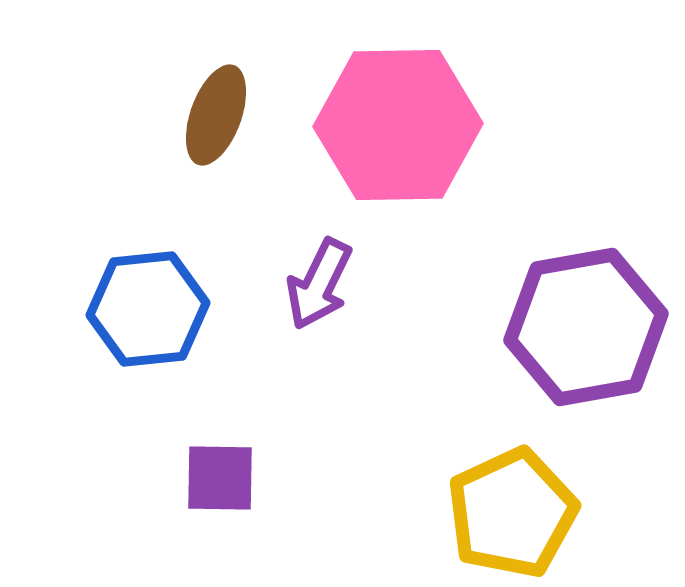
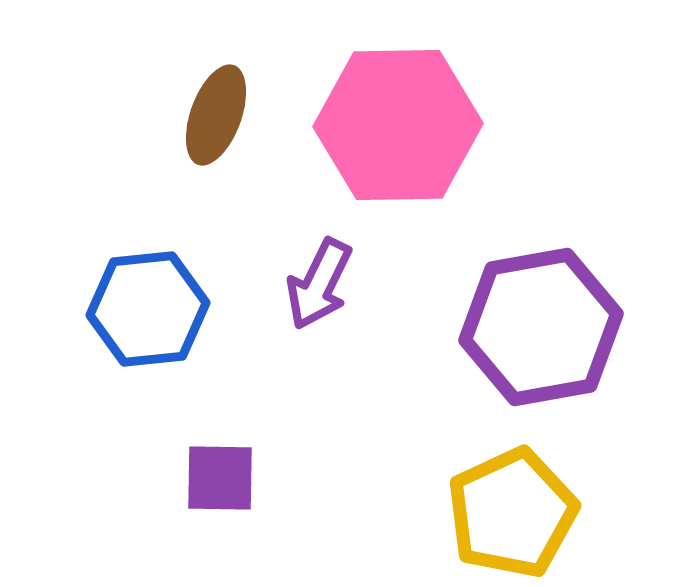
purple hexagon: moved 45 px left
